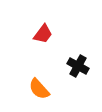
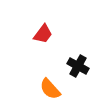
orange semicircle: moved 11 px right
